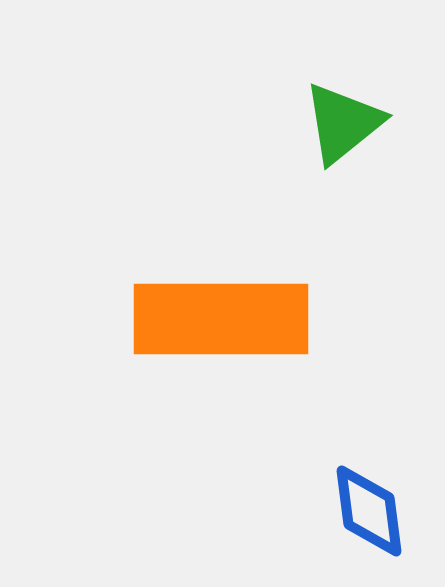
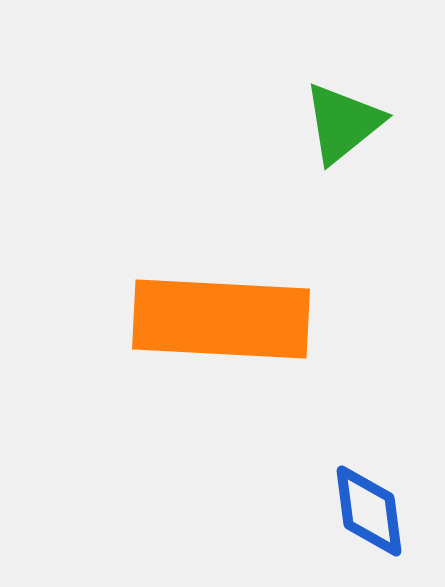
orange rectangle: rotated 3 degrees clockwise
